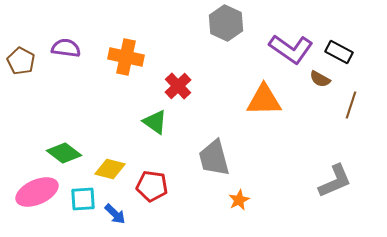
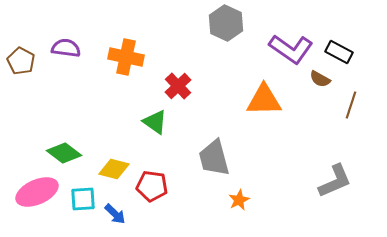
yellow diamond: moved 4 px right
